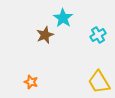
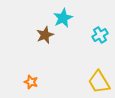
cyan star: rotated 12 degrees clockwise
cyan cross: moved 2 px right
